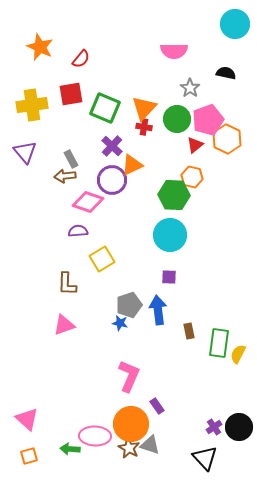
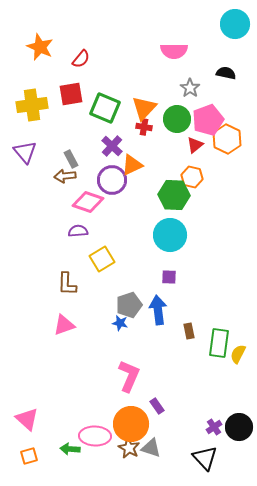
gray triangle at (150, 445): moved 1 px right, 3 px down
